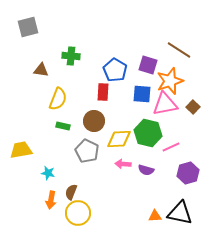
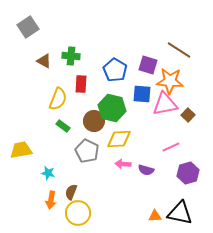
gray square: rotated 20 degrees counterclockwise
brown triangle: moved 3 px right, 9 px up; rotated 21 degrees clockwise
orange star: rotated 24 degrees clockwise
red rectangle: moved 22 px left, 8 px up
brown square: moved 5 px left, 8 px down
green rectangle: rotated 24 degrees clockwise
green hexagon: moved 36 px left, 25 px up
